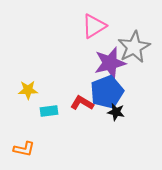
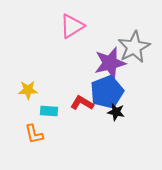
pink triangle: moved 22 px left
cyan rectangle: rotated 12 degrees clockwise
orange L-shape: moved 10 px right, 15 px up; rotated 65 degrees clockwise
